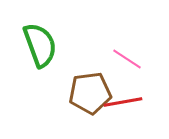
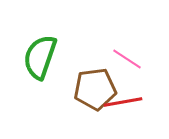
green semicircle: moved 12 px down; rotated 141 degrees counterclockwise
brown pentagon: moved 5 px right, 4 px up
